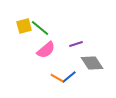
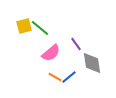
purple line: rotated 72 degrees clockwise
pink semicircle: moved 5 px right, 3 px down
gray diamond: rotated 25 degrees clockwise
orange line: moved 2 px left, 1 px up
